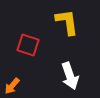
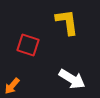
white arrow: moved 2 px right, 3 px down; rotated 40 degrees counterclockwise
